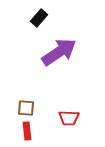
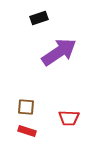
black rectangle: rotated 30 degrees clockwise
brown square: moved 1 px up
red rectangle: rotated 66 degrees counterclockwise
